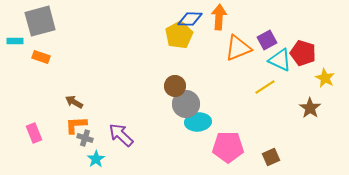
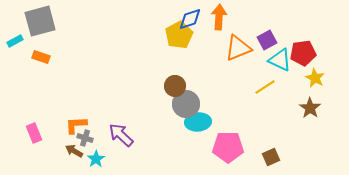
blue diamond: rotated 20 degrees counterclockwise
cyan rectangle: rotated 28 degrees counterclockwise
red pentagon: rotated 25 degrees counterclockwise
yellow star: moved 10 px left
brown arrow: moved 49 px down
